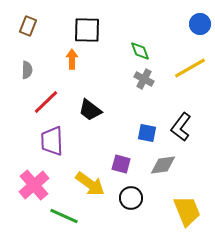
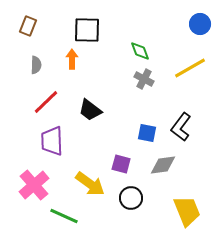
gray semicircle: moved 9 px right, 5 px up
